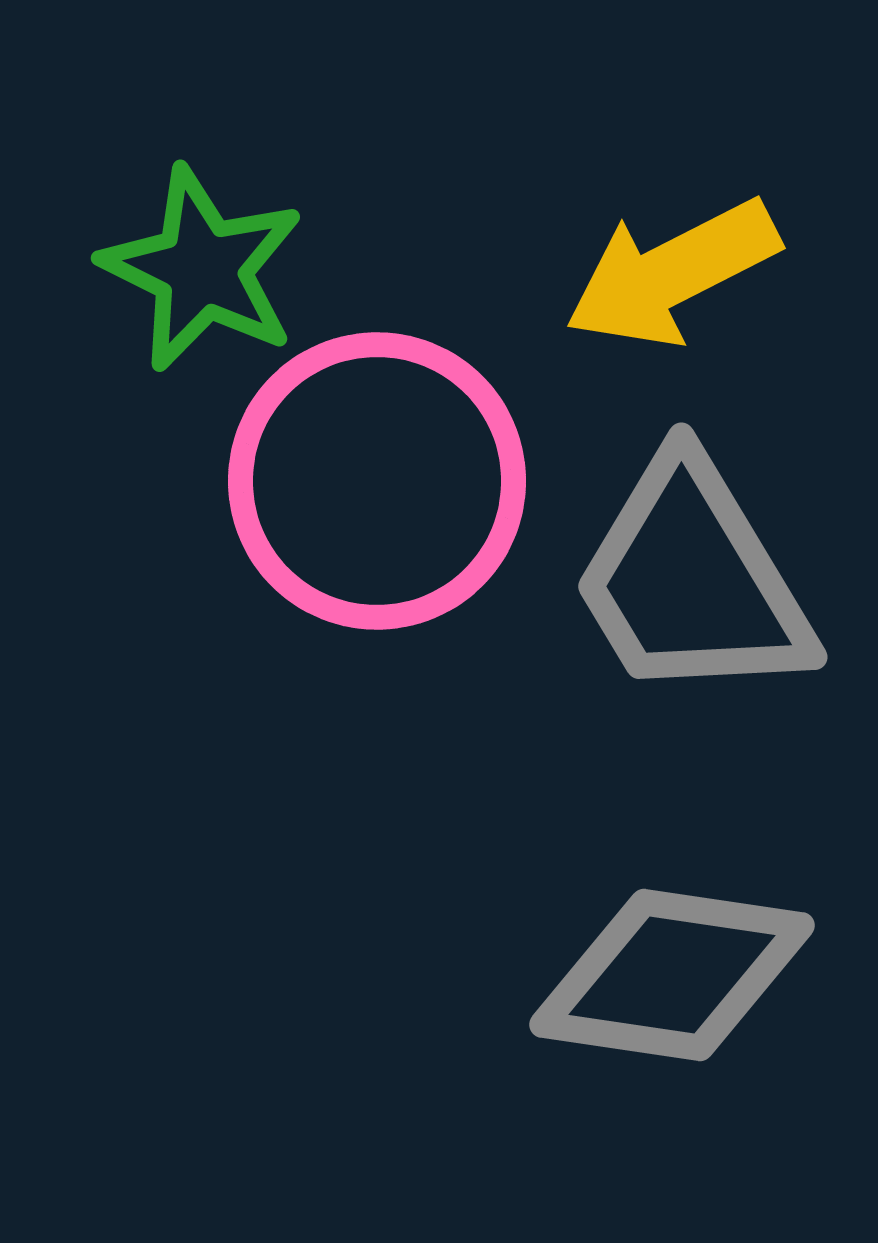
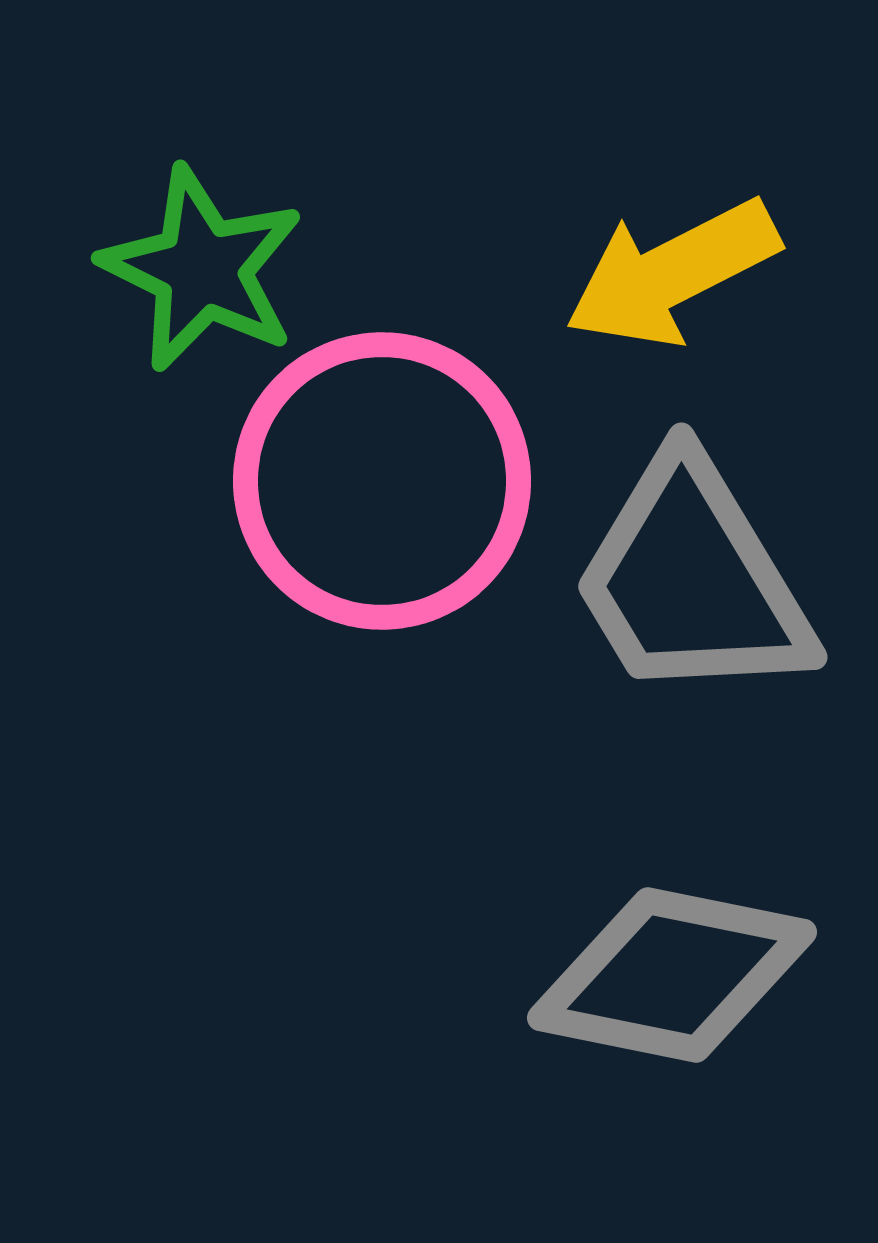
pink circle: moved 5 px right
gray diamond: rotated 3 degrees clockwise
